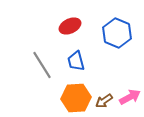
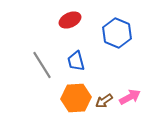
red ellipse: moved 6 px up
